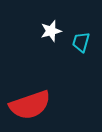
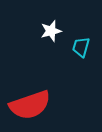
cyan trapezoid: moved 5 px down
